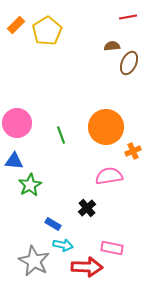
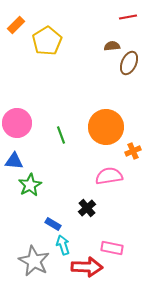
yellow pentagon: moved 10 px down
cyan arrow: rotated 120 degrees counterclockwise
